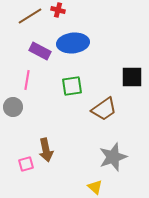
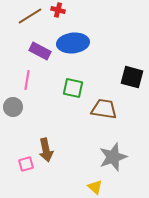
black square: rotated 15 degrees clockwise
green square: moved 1 px right, 2 px down; rotated 20 degrees clockwise
brown trapezoid: rotated 136 degrees counterclockwise
